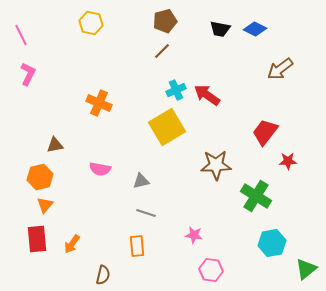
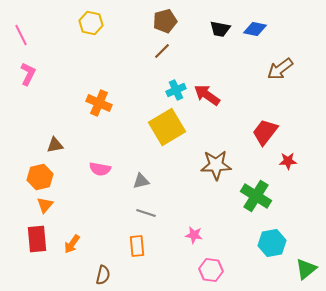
blue diamond: rotated 15 degrees counterclockwise
